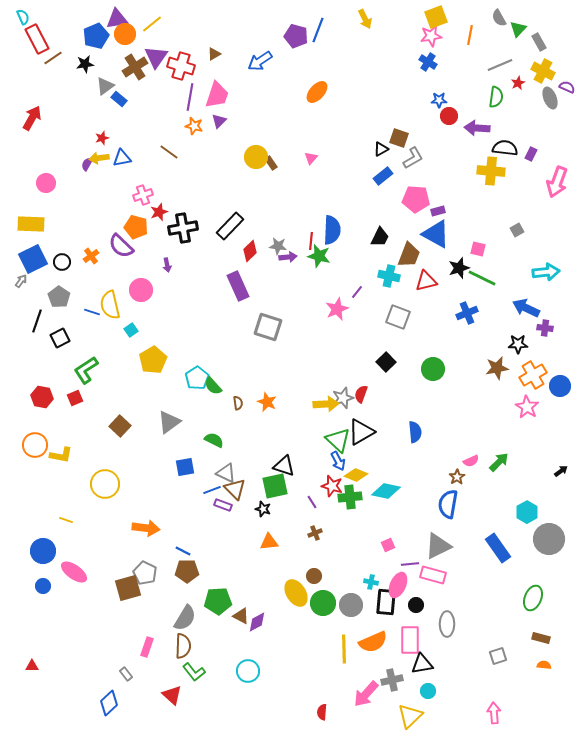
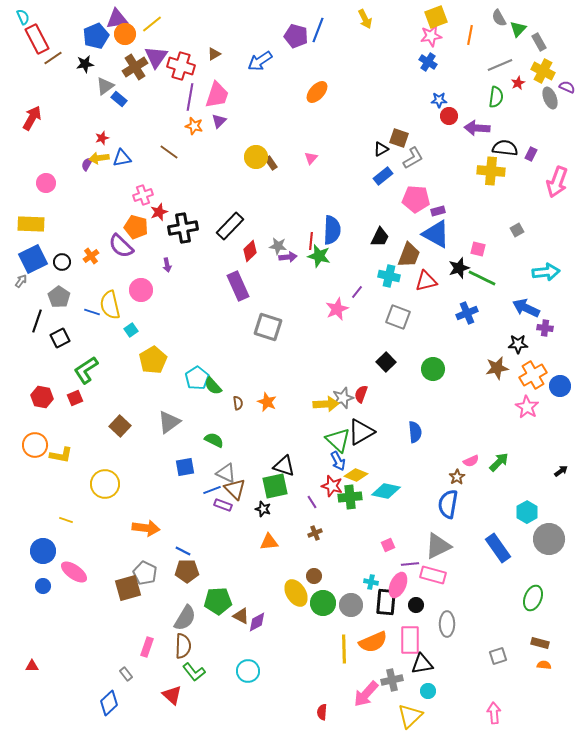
brown rectangle at (541, 638): moved 1 px left, 5 px down
